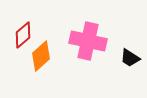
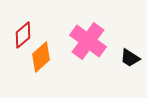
pink cross: rotated 24 degrees clockwise
orange diamond: moved 1 px down
